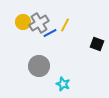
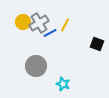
gray circle: moved 3 px left
